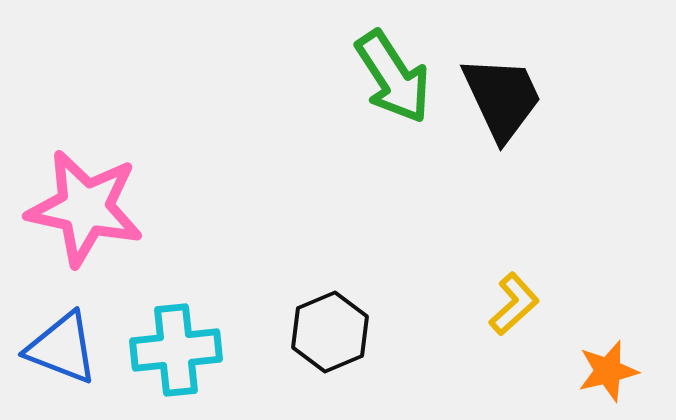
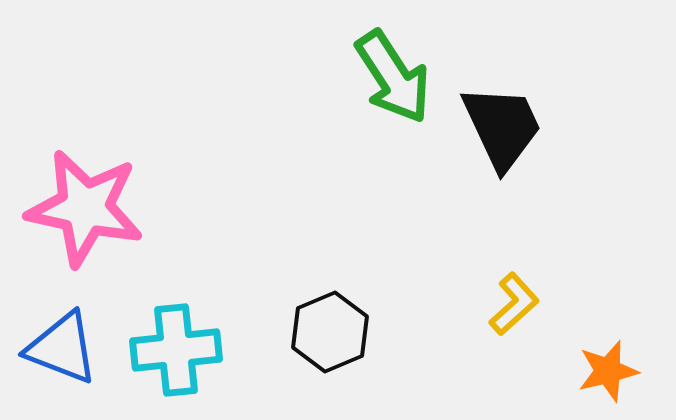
black trapezoid: moved 29 px down
